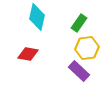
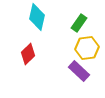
red diamond: rotated 55 degrees counterclockwise
